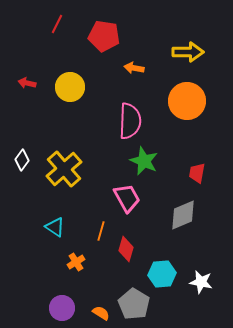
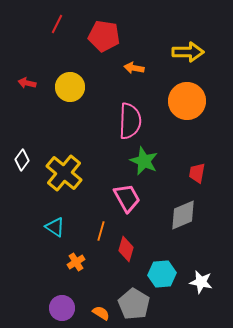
yellow cross: moved 4 px down; rotated 9 degrees counterclockwise
